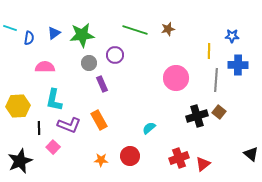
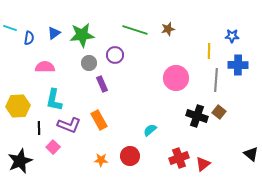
black cross: rotated 35 degrees clockwise
cyan semicircle: moved 1 px right, 2 px down
